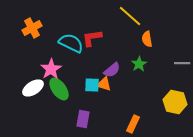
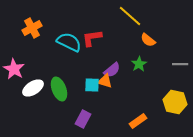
orange semicircle: moved 1 px right, 1 px down; rotated 42 degrees counterclockwise
cyan semicircle: moved 2 px left, 1 px up
gray line: moved 2 px left, 1 px down
pink star: moved 37 px left; rotated 10 degrees counterclockwise
orange triangle: moved 1 px right, 3 px up
green ellipse: rotated 15 degrees clockwise
purple rectangle: rotated 18 degrees clockwise
orange rectangle: moved 5 px right, 3 px up; rotated 30 degrees clockwise
